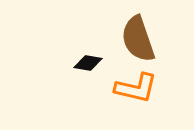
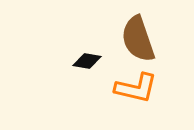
black diamond: moved 1 px left, 2 px up
